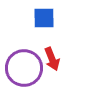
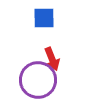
purple circle: moved 14 px right, 12 px down
